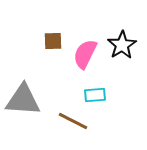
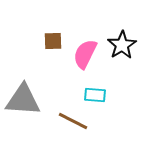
cyan rectangle: rotated 10 degrees clockwise
